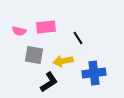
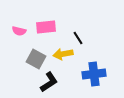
gray square: moved 2 px right, 4 px down; rotated 18 degrees clockwise
yellow arrow: moved 7 px up
blue cross: moved 1 px down
